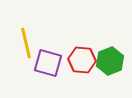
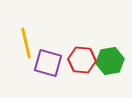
green hexagon: rotated 12 degrees clockwise
